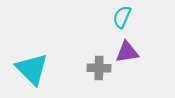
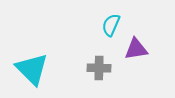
cyan semicircle: moved 11 px left, 8 px down
purple triangle: moved 9 px right, 3 px up
